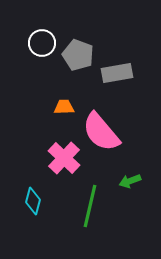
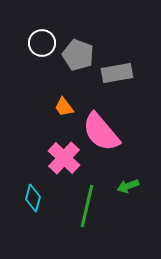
orange trapezoid: rotated 125 degrees counterclockwise
green arrow: moved 2 px left, 5 px down
cyan diamond: moved 3 px up
green line: moved 3 px left
